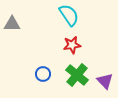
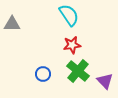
green cross: moved 1 px right, 4 px up
